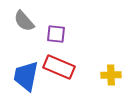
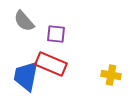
red rectangle: moved 8 px left, 3 px up
yellow cross: rotated 12 degrees clockwise
